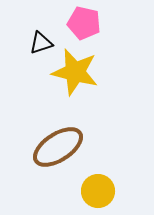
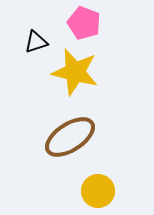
pink pentagon: rotated 8 degrees clockwise
black triangle: moved 5 px left, 1 px up
brown ellipse: moved 12 px right, 10 px up
